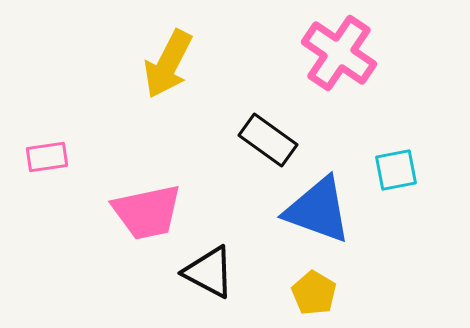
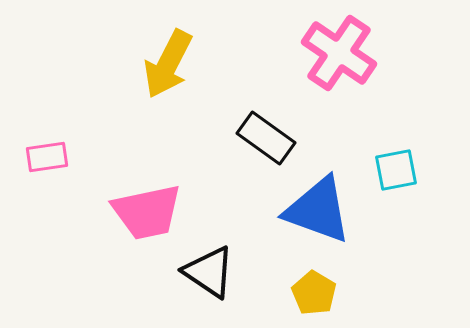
black rectangle: moved 2 px left, 2 px up
black triangle: rotated 6 degrees clockwise
